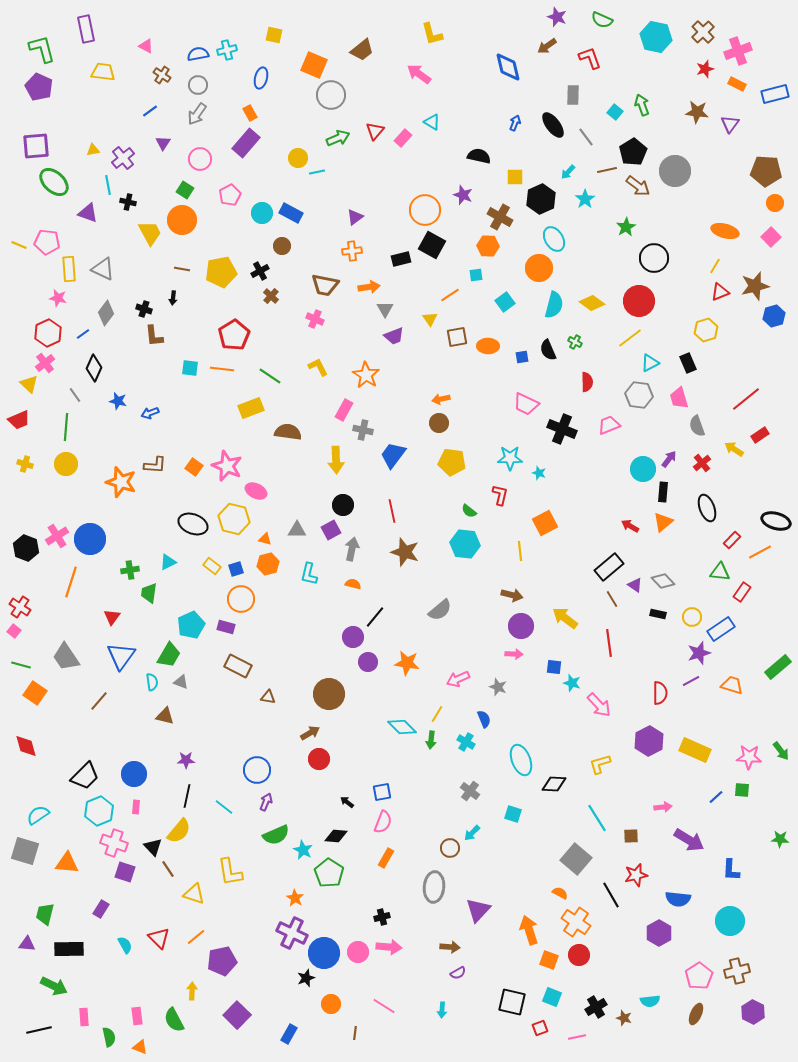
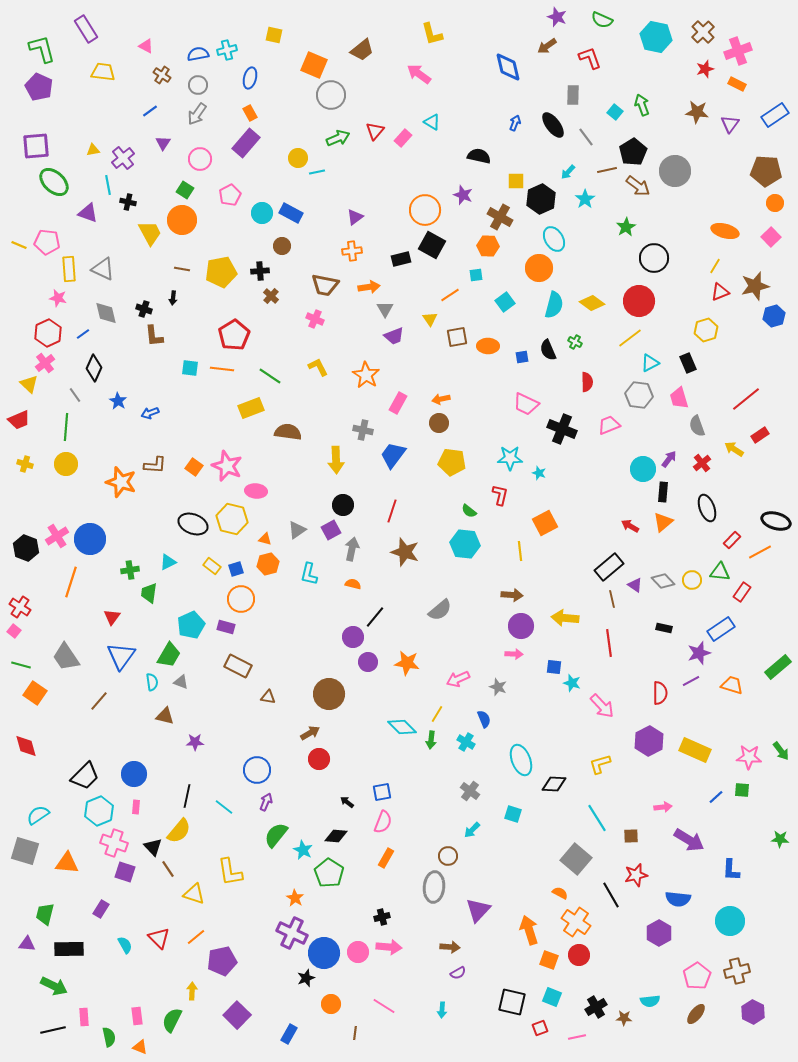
purple rectangle at (86, 29): rotated 20 degrees counterclockwise
blue ellipse at (261, 78): moved 11 px left
blue rectangle at (775, 94): moved 21 px down; rotated 20 degrees counterclockwise
yellow square at (515, 177): moved 1 px right, 4 px down
black cross at (260, 271): rotated 24 degrees clockwise
gray diamond at (106, 313): rotated 50 degrees counterclockwise
blue star at (118, 401): rotated 18 degrees clockwise
pink rectangle at (344, 410): moved 54 px right, 7 px up
pink ellipse at (256, 491): rotated 20 degrees counterclockwise
red line at (392, 511): rotated 30 degrees clockwise
yellow hexagon at (234, 519): moved 2 px left
gray triangle at (297, 530): rotated 36 degrees counterclockwise
brown arrow at (512, 595): rotated 10 degrees counterclockwise
brown line at (612, 599): rotated 18 degrees clockwise
black rectangle at (658, 614): moved 6 px right, 14 px down
yellow circle at (692, 617): moved 37 px up
yellow arrow at (565, 618): rotated 32 degrees counterclockwise
pink arrow at (599, 705): moved 3 px right, 1 px down
purple star at (186, 760): moved 9 px right, 18 px up
cyan arrow at (472, 833): moved 3 px up
green semicircle at (276, 835): rotated 152 degrees clockwise
brown circle at (450, 848): moved 2 px left, 8 px down
pink pentagon at (699, 976): moved 2 px left
brown ellipse at (696, 1014): rotated 15 degrees clockwise
brown star at (624, 1018): rotated 14 degrees counterclockwise
green semicircle at (174, 1020): moved 2 px left; rotated 55 degrees clockwise
black line at (39, 1030): moved 14 px right
